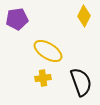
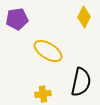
yellow diamond: moved 1 px down
yellow cross: moved 16 px down
black semicircle: rotated 32 degrees clockwise
